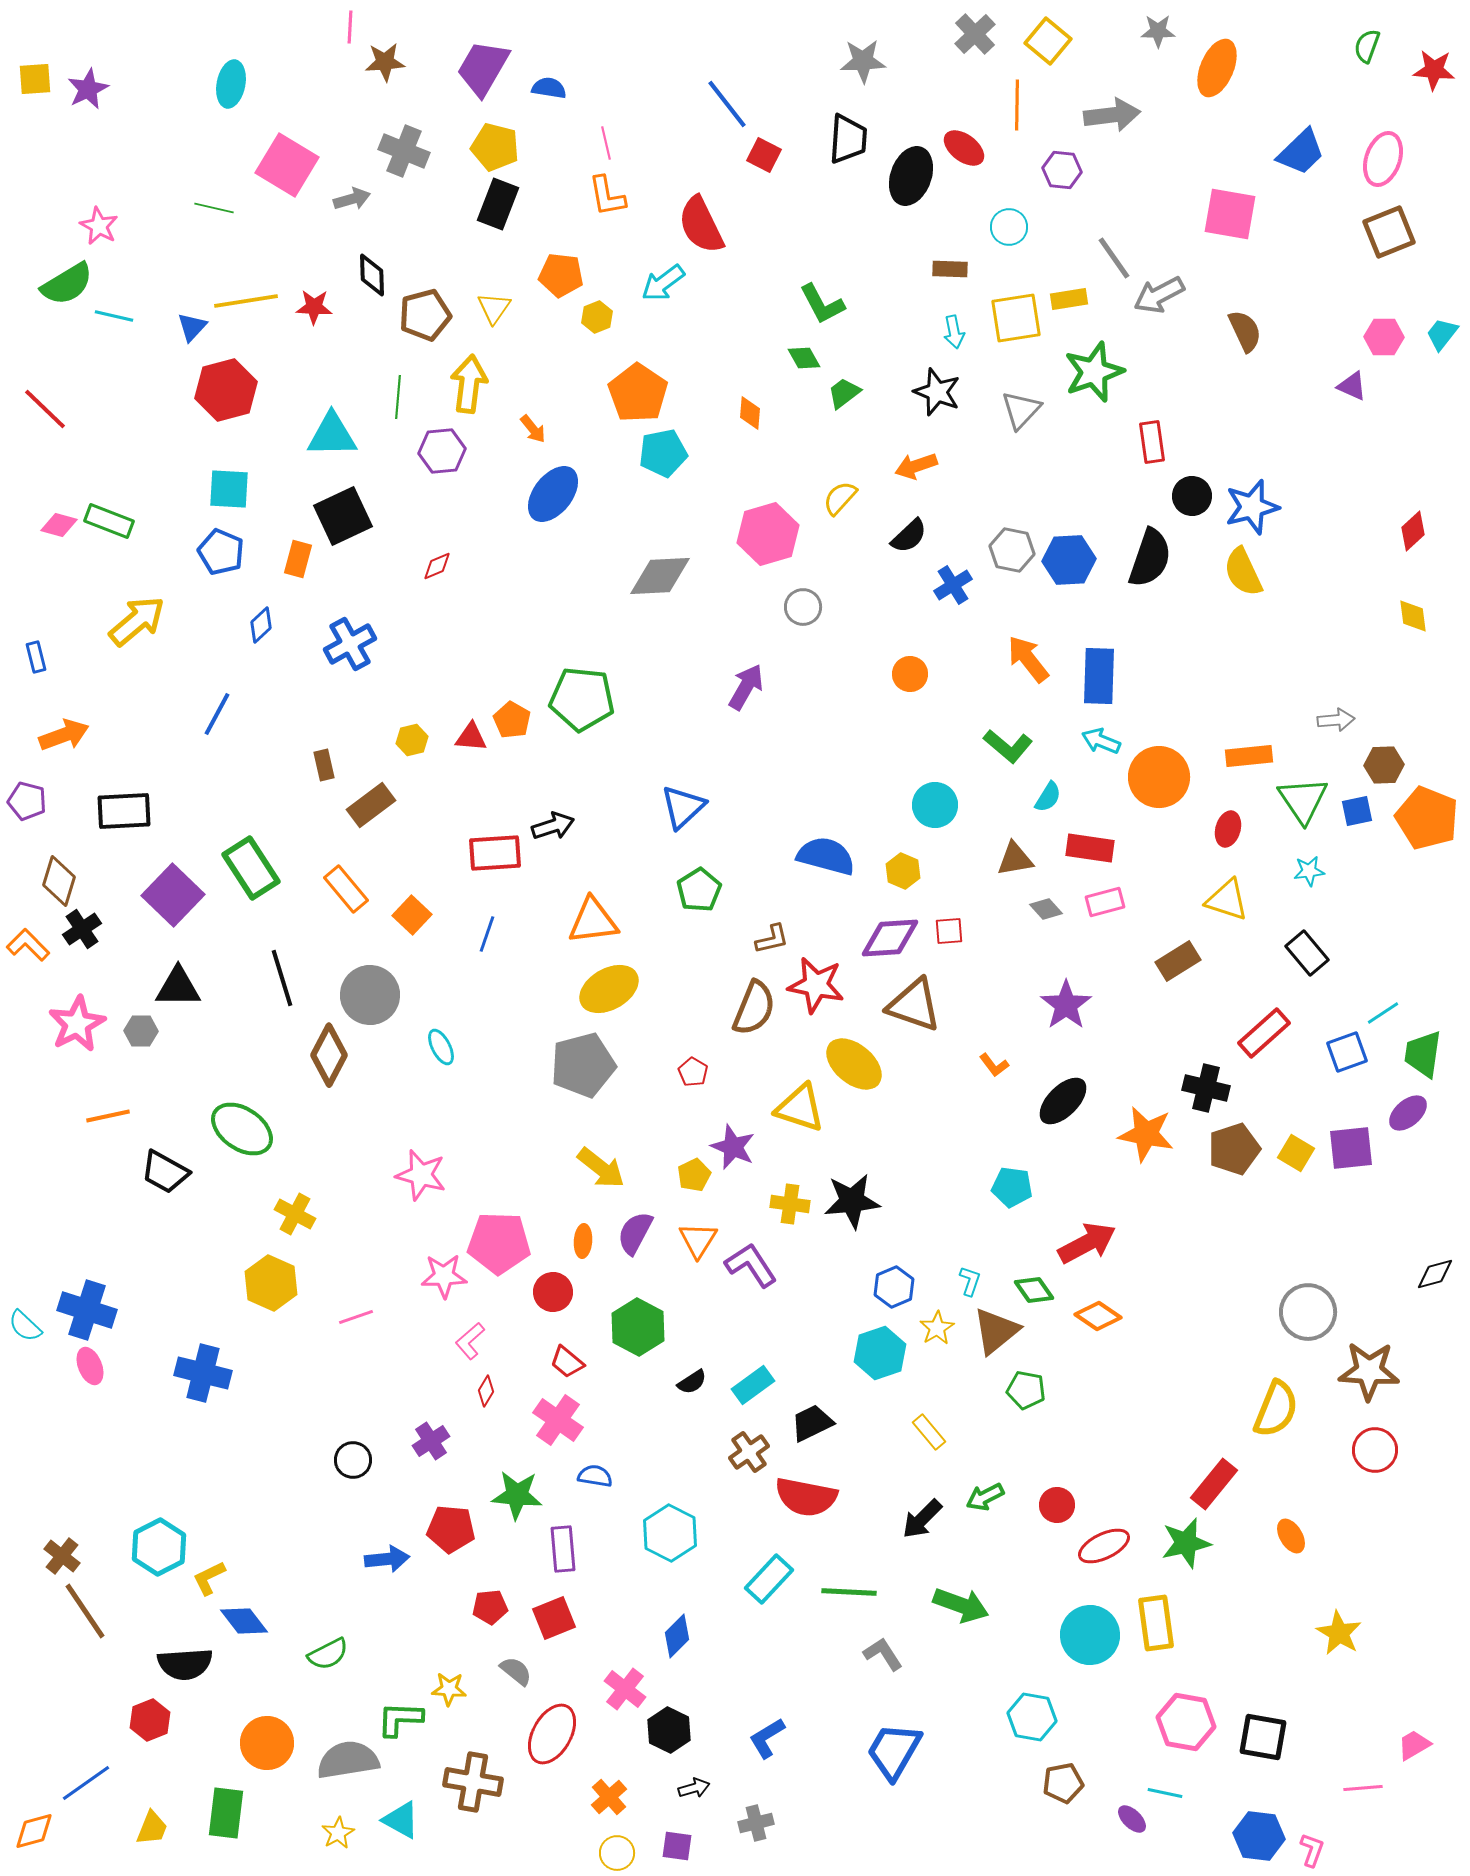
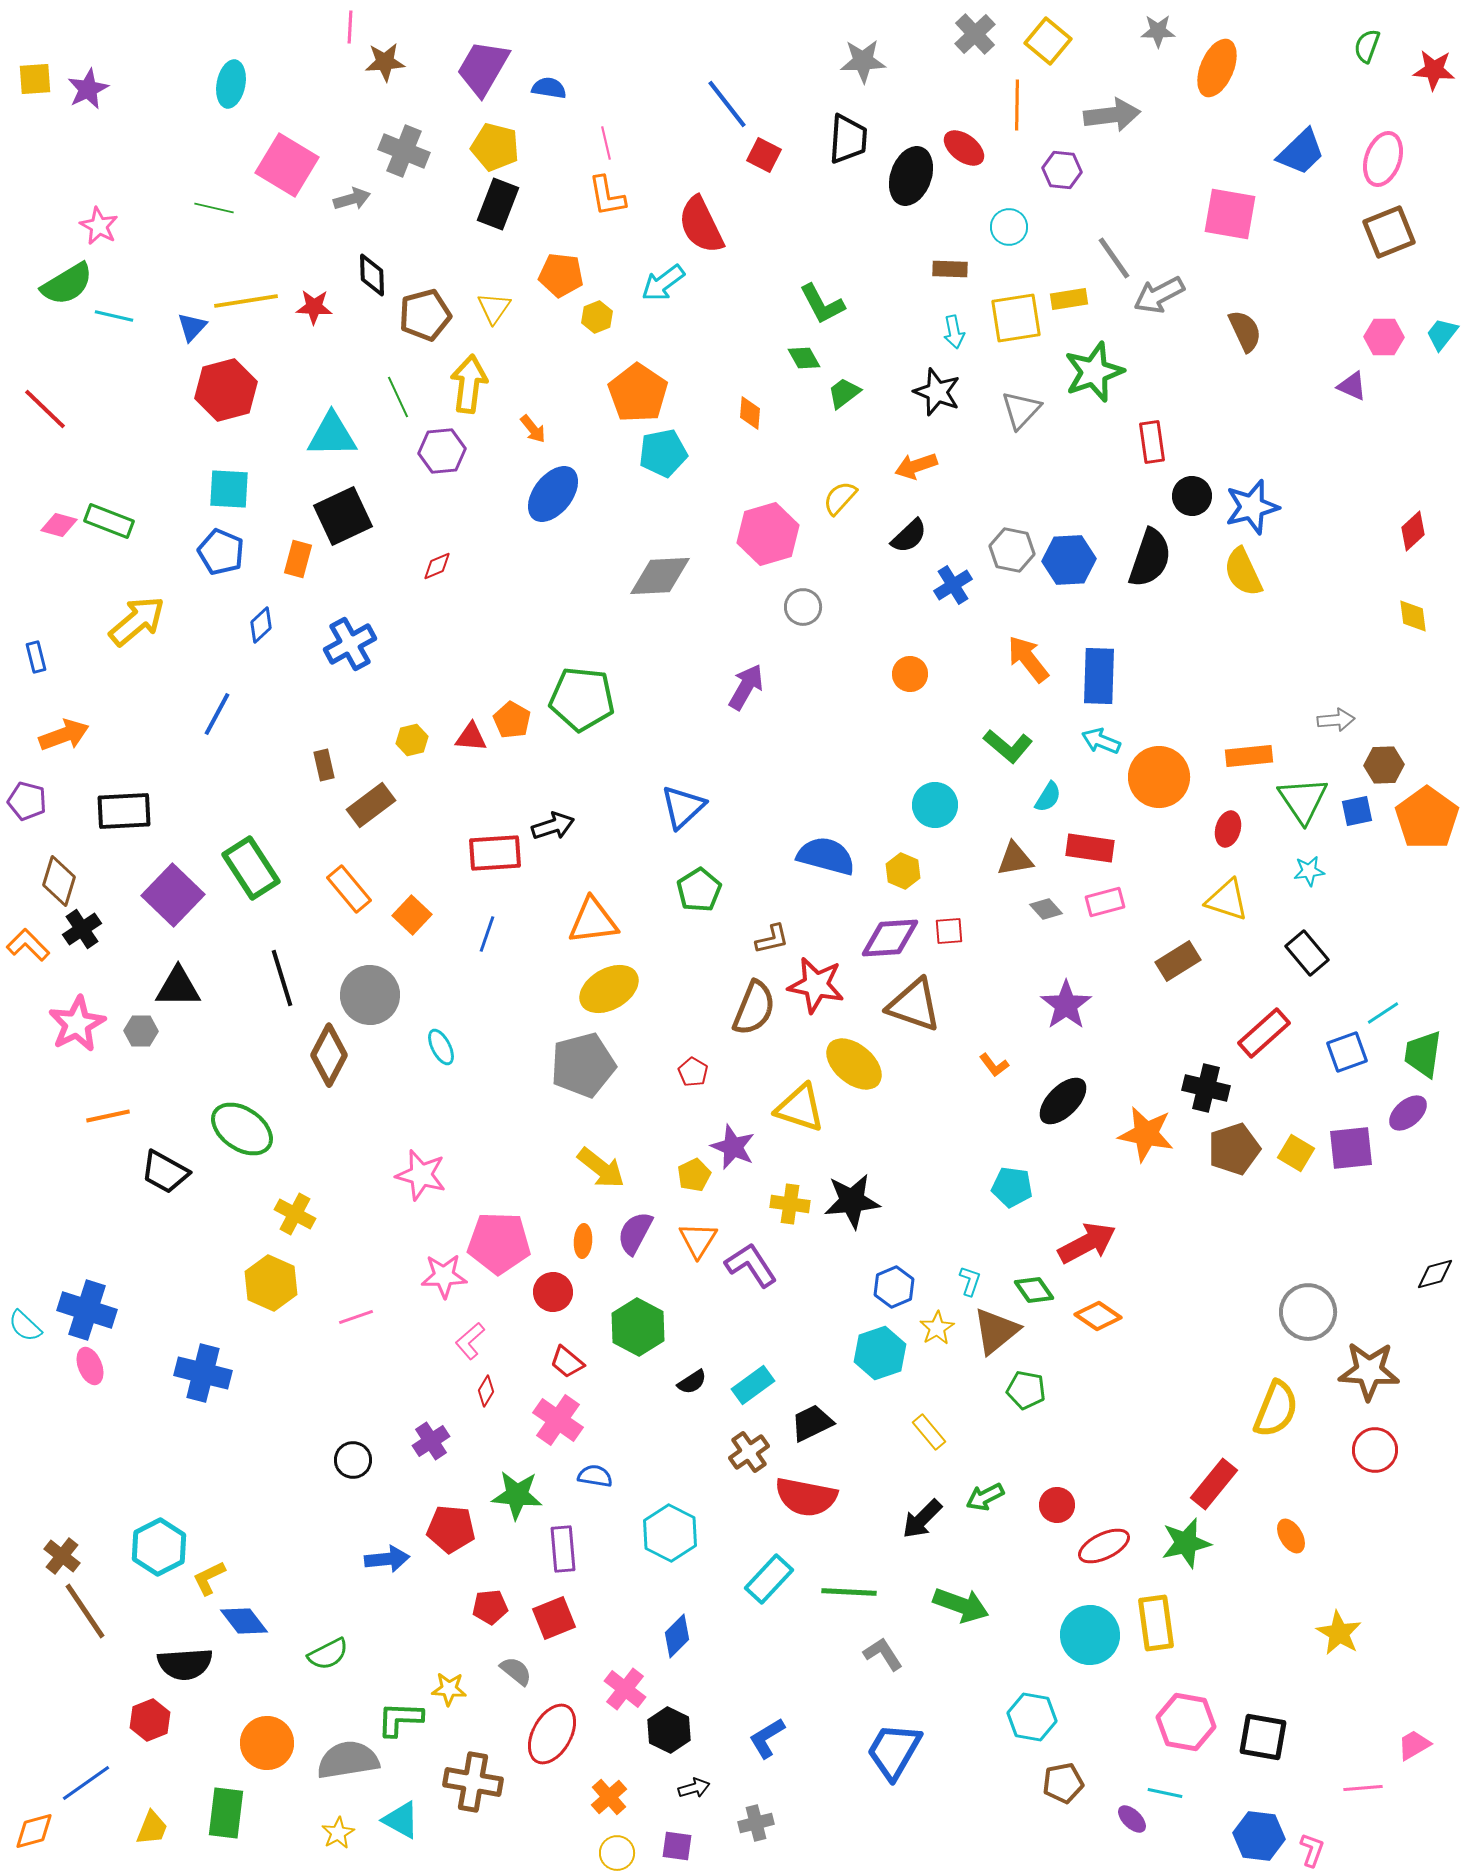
green line at (398, 397): rotated 30 degrees counterclockwise
orange pentagon at (1427, 818): rotated 14 degrees clockwise
orange rectangle at (346, 889): moved 3 px right
